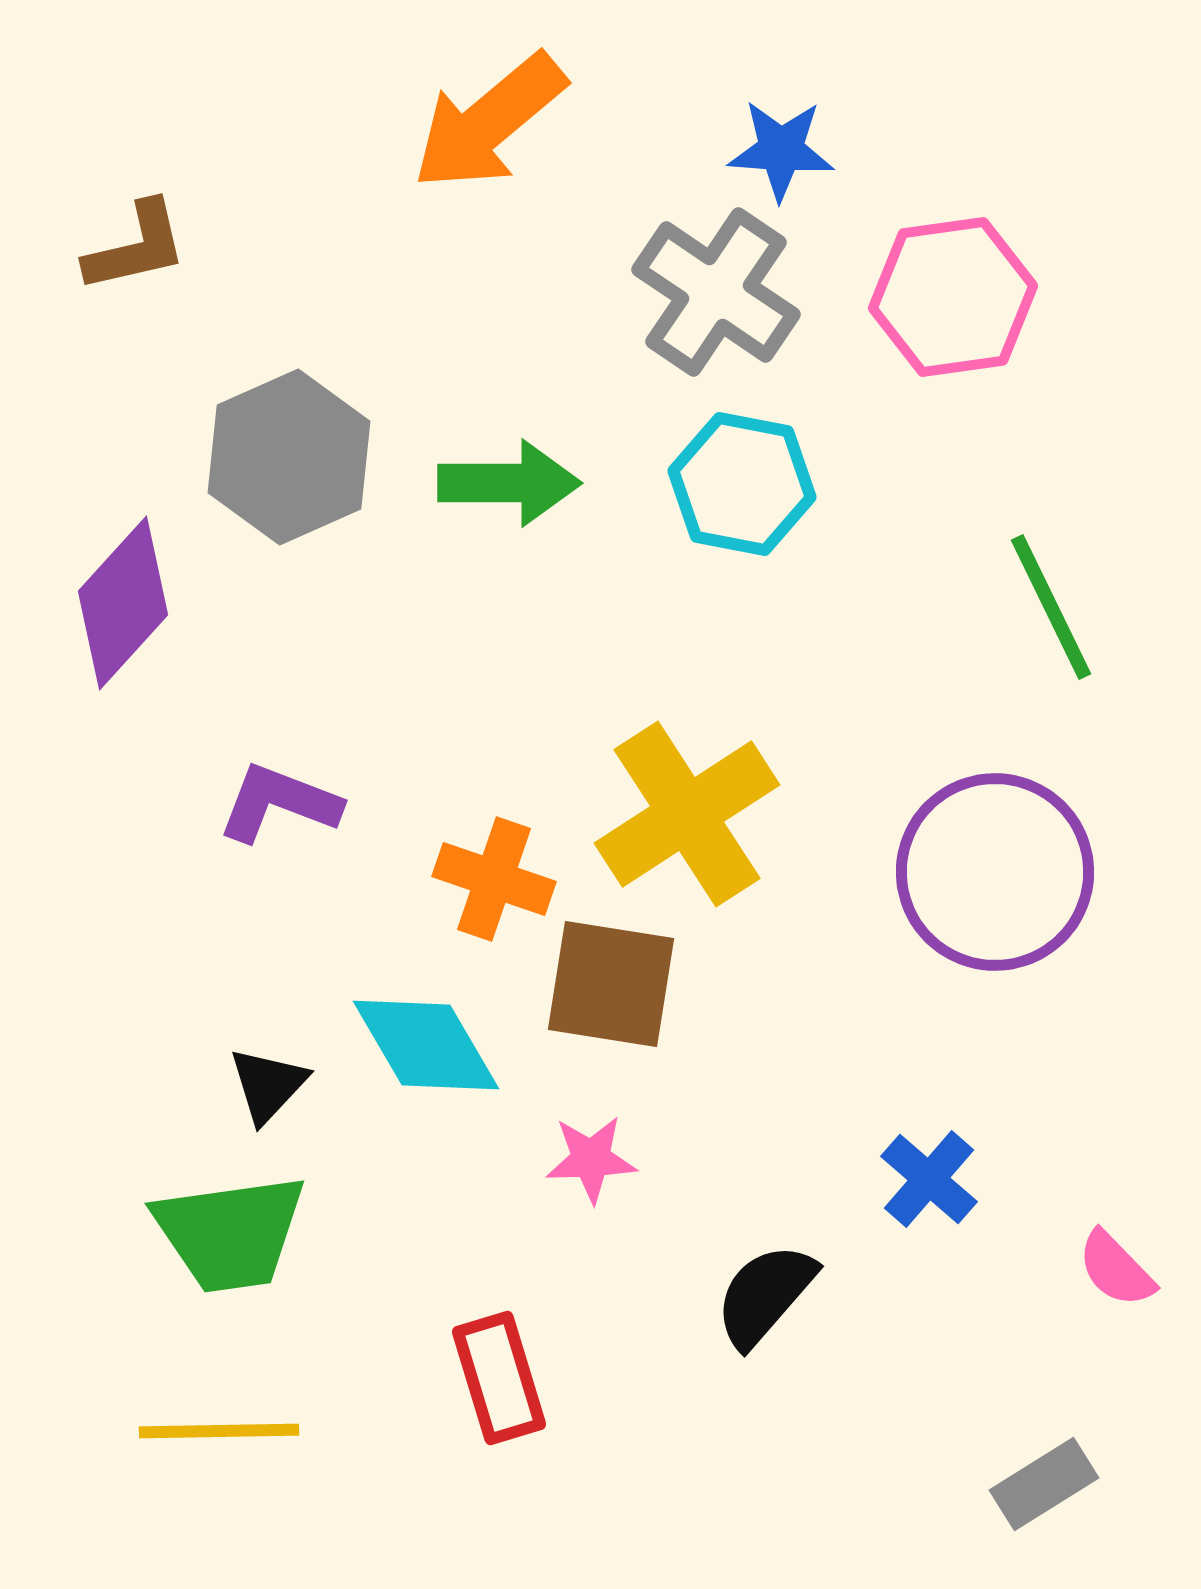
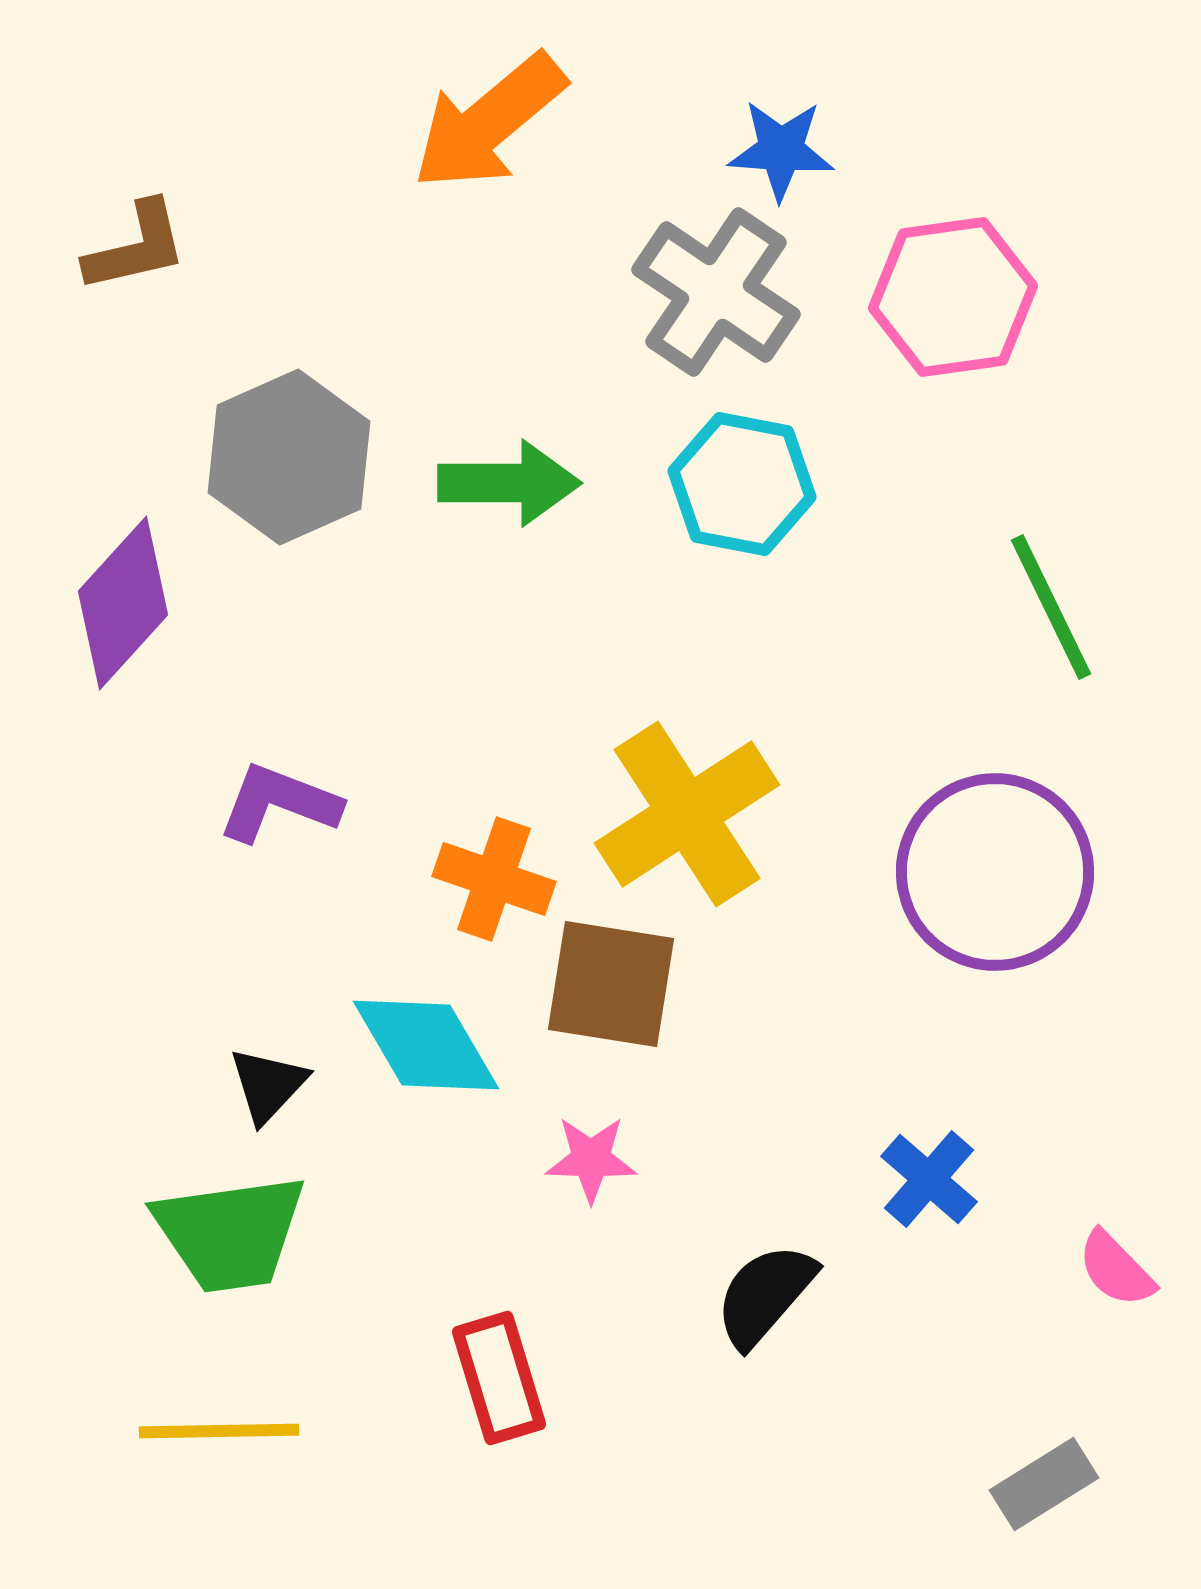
pink star: rotated 4 degrees clockwise
